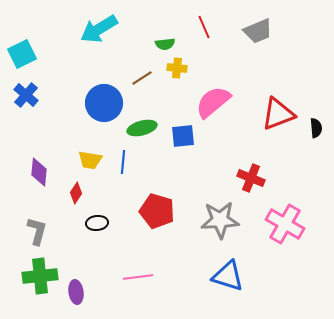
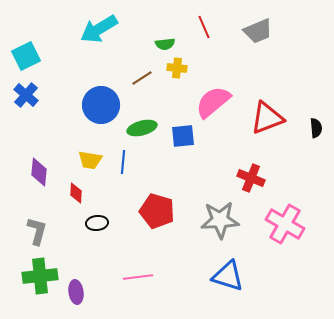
cyan square: moved 4 px right, 2 px down
blue circle: moved 3 px left, 2 px down
red triangle: moved 11 px left, 4 px down
red diamond: rotated 30 degrees counterclockwise
